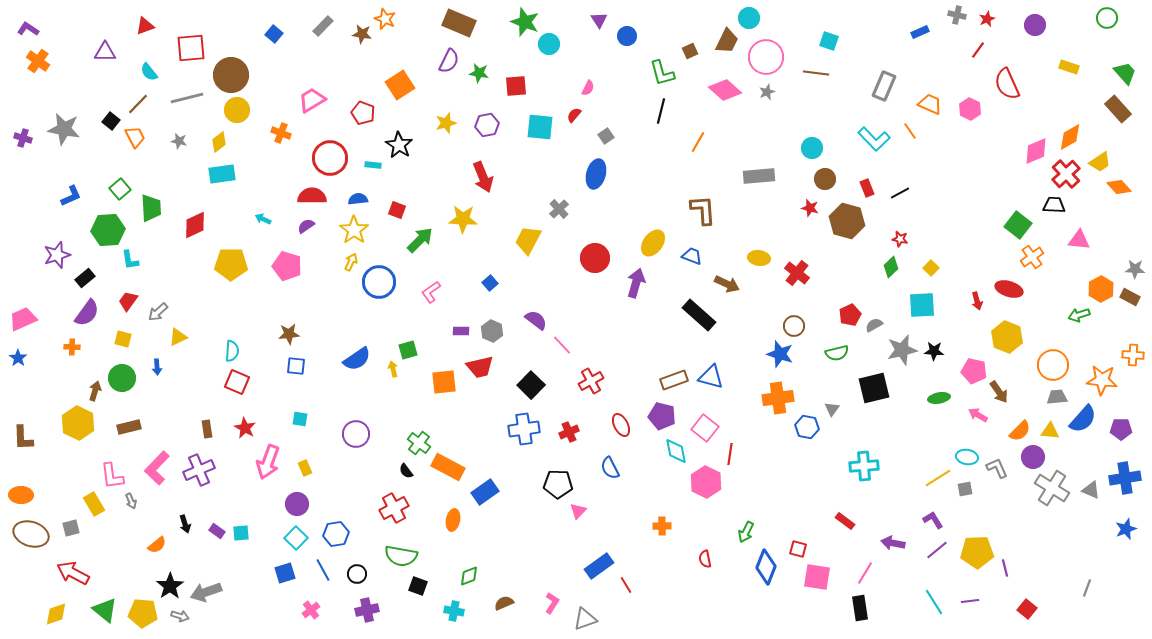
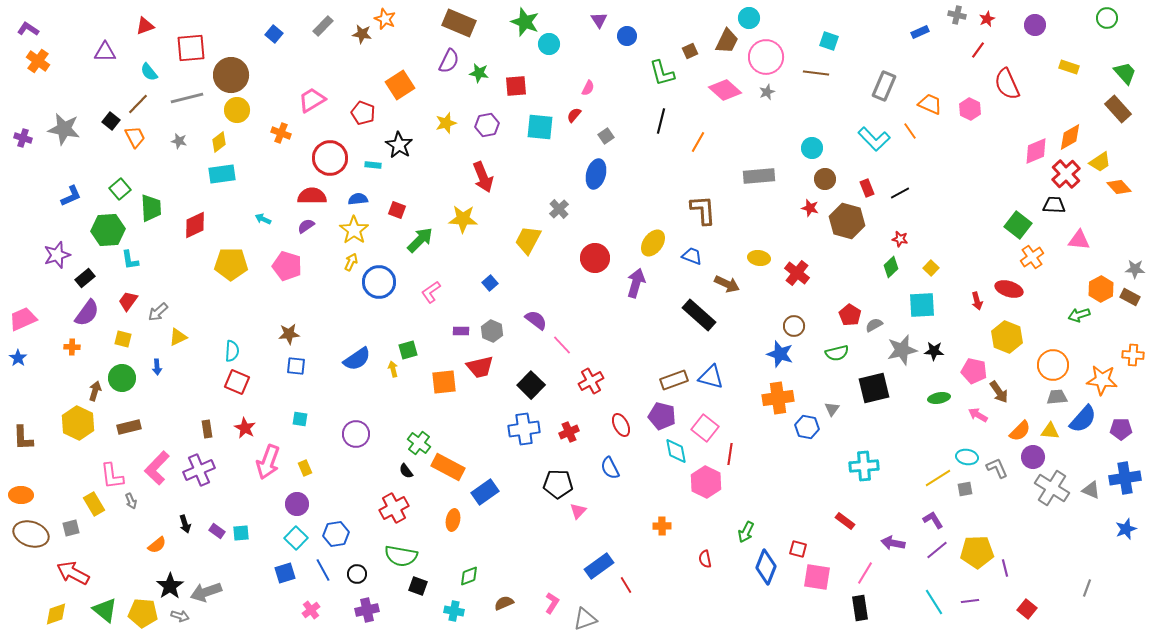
black line at (661, 111): moved 10 px down
red pentagon at (850, 315): rotated 15 degrees counterclockwise
